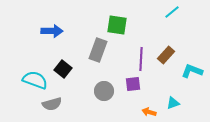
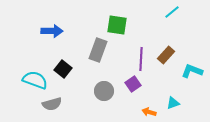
purple square: rotated 28 degrees counterclockwise
